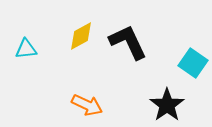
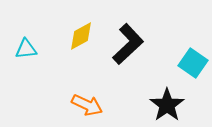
black L-shape: moved 2 px down; rotated 72 degrees clockwise
